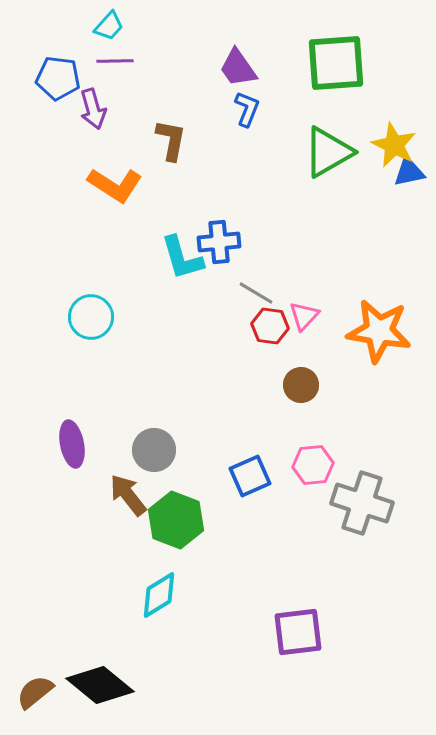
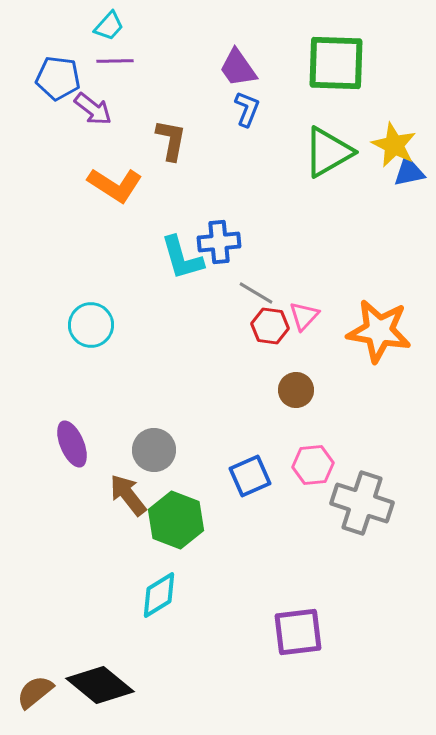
green square: rotated 6 degrees clockwise
purple arrow: rotated 36 degrees counterclockwise
cyan circle: moved 8 px down
brown circle: moved 5 px left, 5 px down
purple ellipse: rotated 12 degrees counterclockwise
